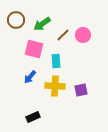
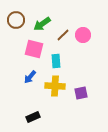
purple square: moved 3 px down
